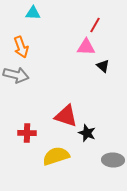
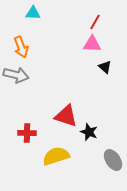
red line: moved 3 px up
pink triangle: moved 6 px right, 3 px up
black triangle: moved 2 px right, 1 px down
black star: moved 2 px right, 1 px up
gray ellipse: rotated 55 degrees clockwise
